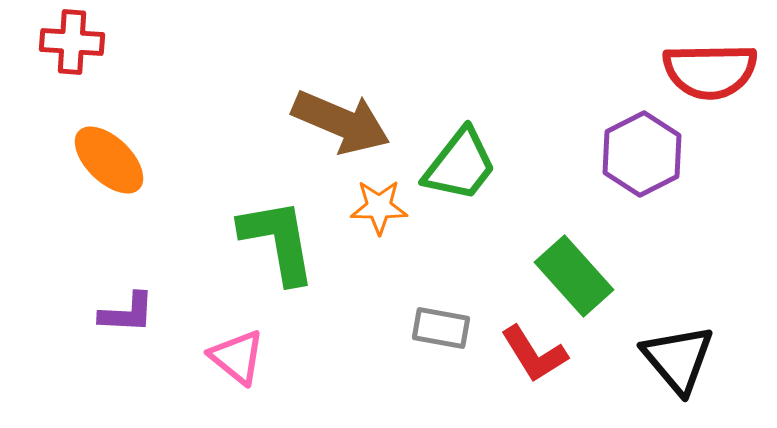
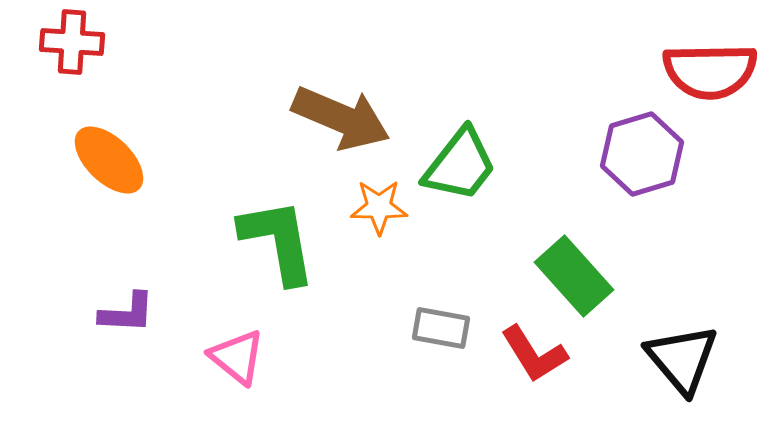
brown arrow: moved 4 px up
purple hexagon: rotated 10 degrees clockwise
black triangle: moved 4 px right
